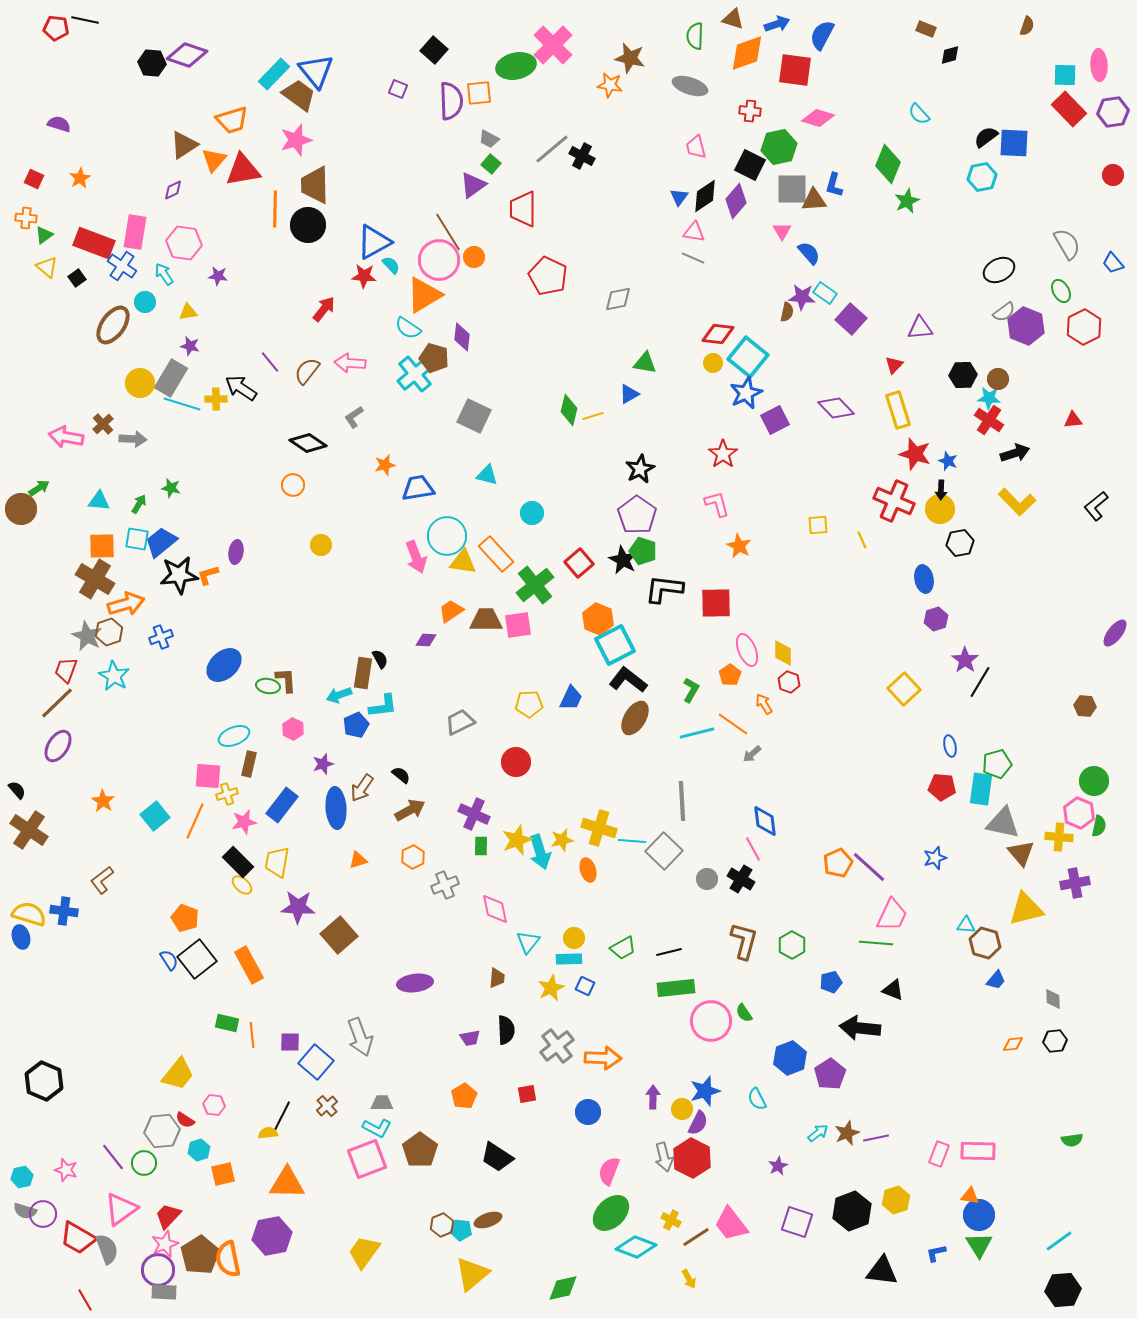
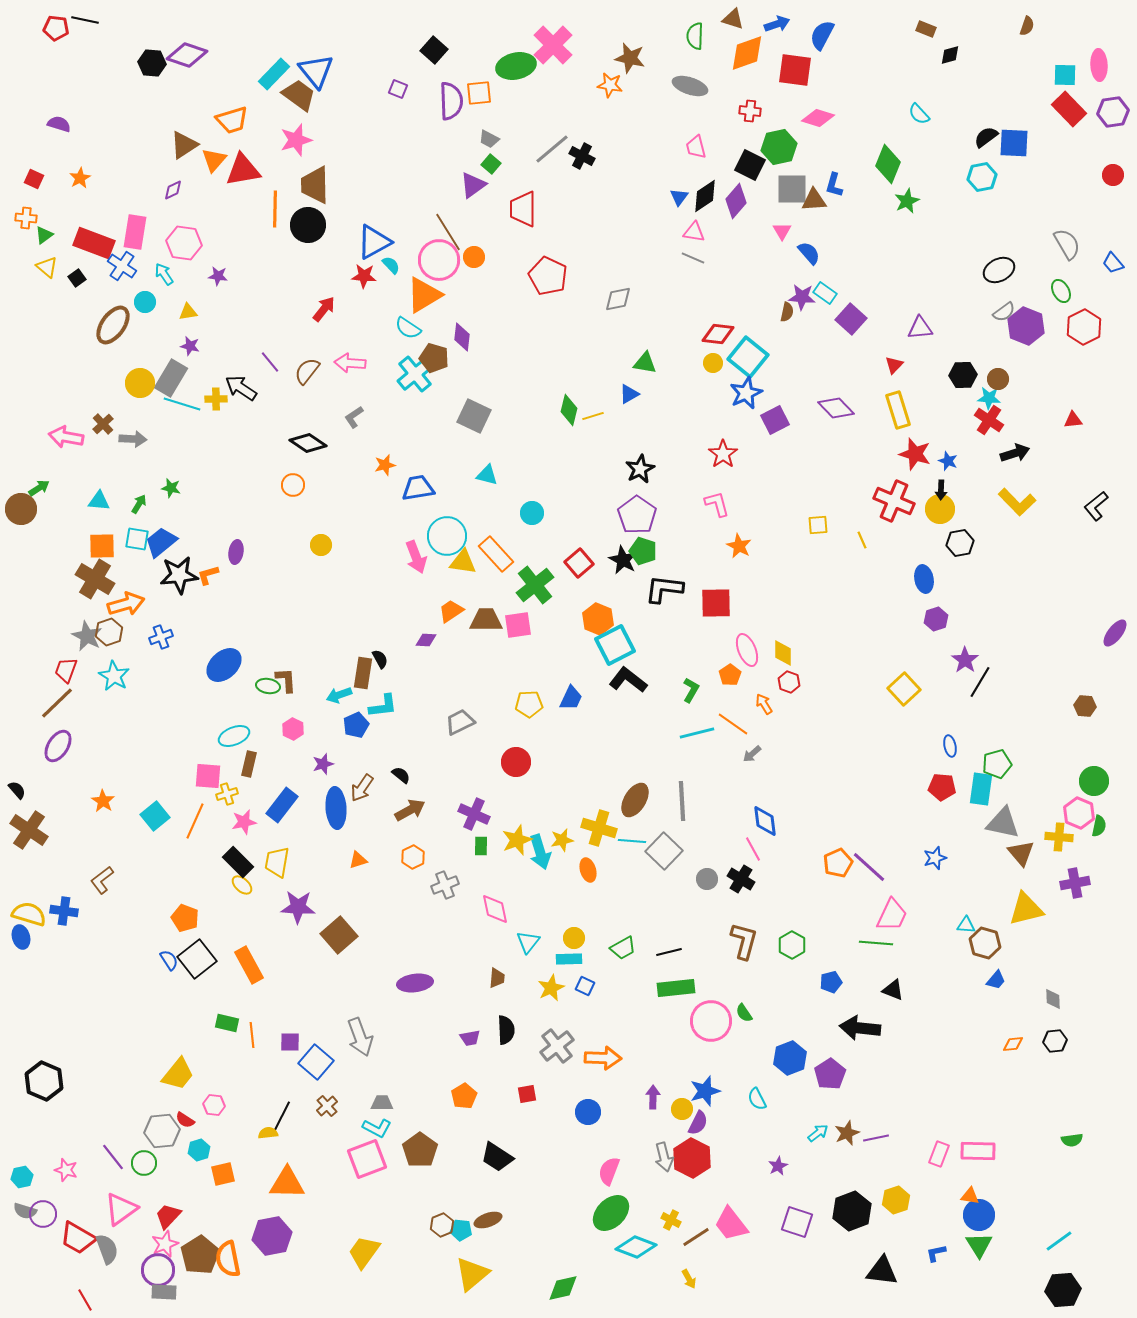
brown ellipse at (635, 718): moved 82 px down
